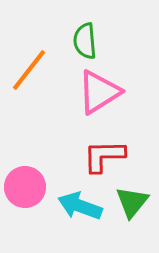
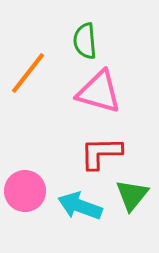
orange line: moved 1 px left, 3 px down
pink triangle: rotated 48 degrees clockwise
red L-shape: moved 3 px left, 3 px up
pink circle: moved 4 px down
green triangle: moved 7 px up
